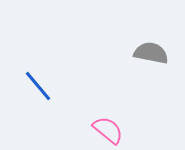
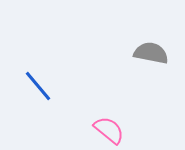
pink semicircle: moved 1 px right
